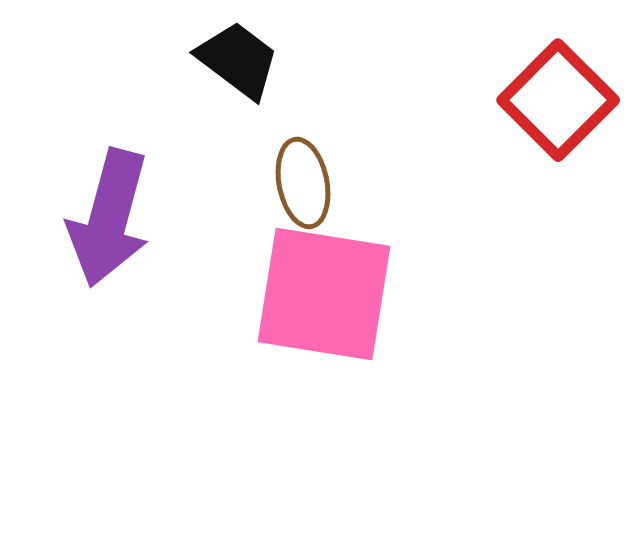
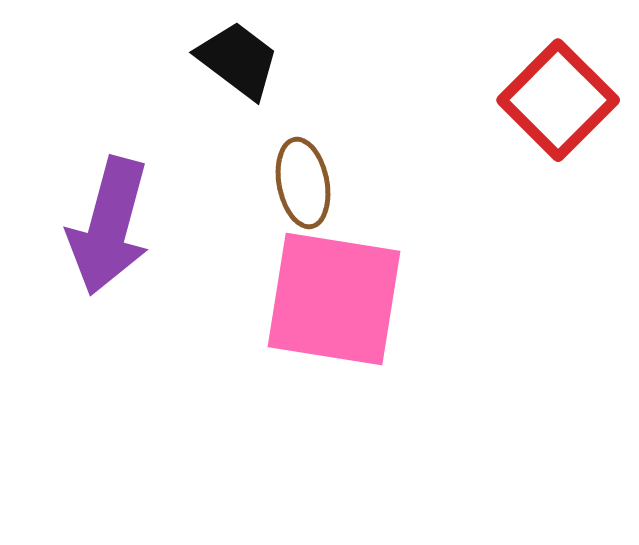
purple arrow: moved 8 px down
pink square: moved 10 px right, 5 px down
